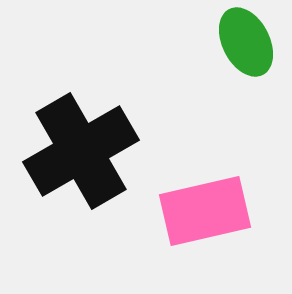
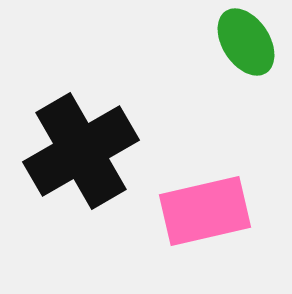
green ellipse: rotated 6 degrees counterclockwise
